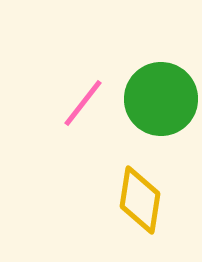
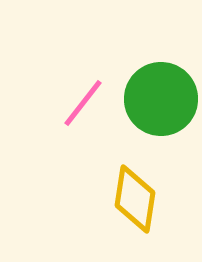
yellow diamond: moved 5 px left, 1 px up
